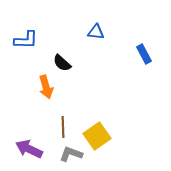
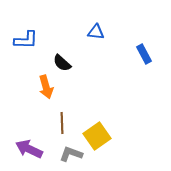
brown line: moved 1 px left, 4 px up
